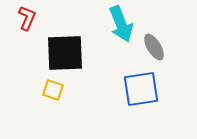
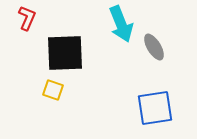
blue square: moved 14 px right, 19 px down
